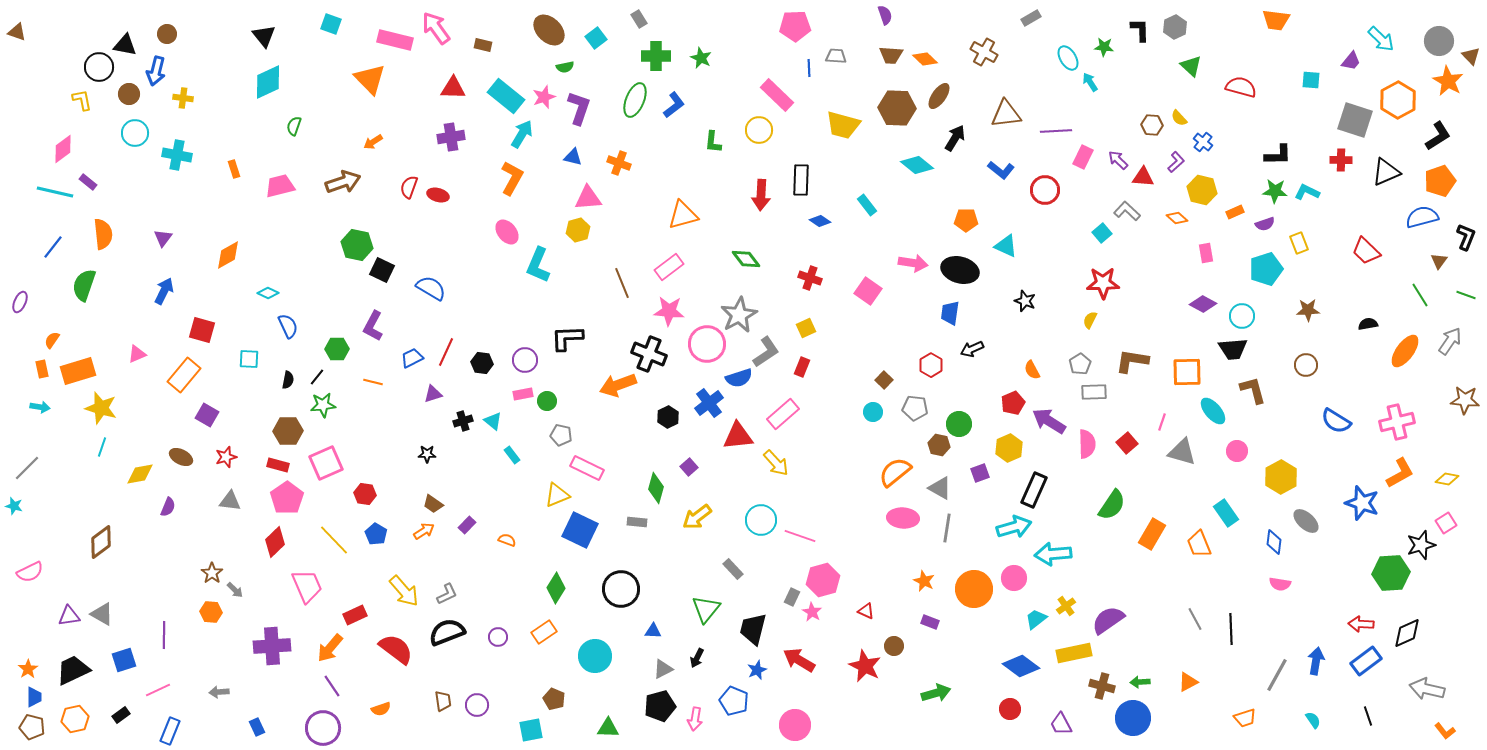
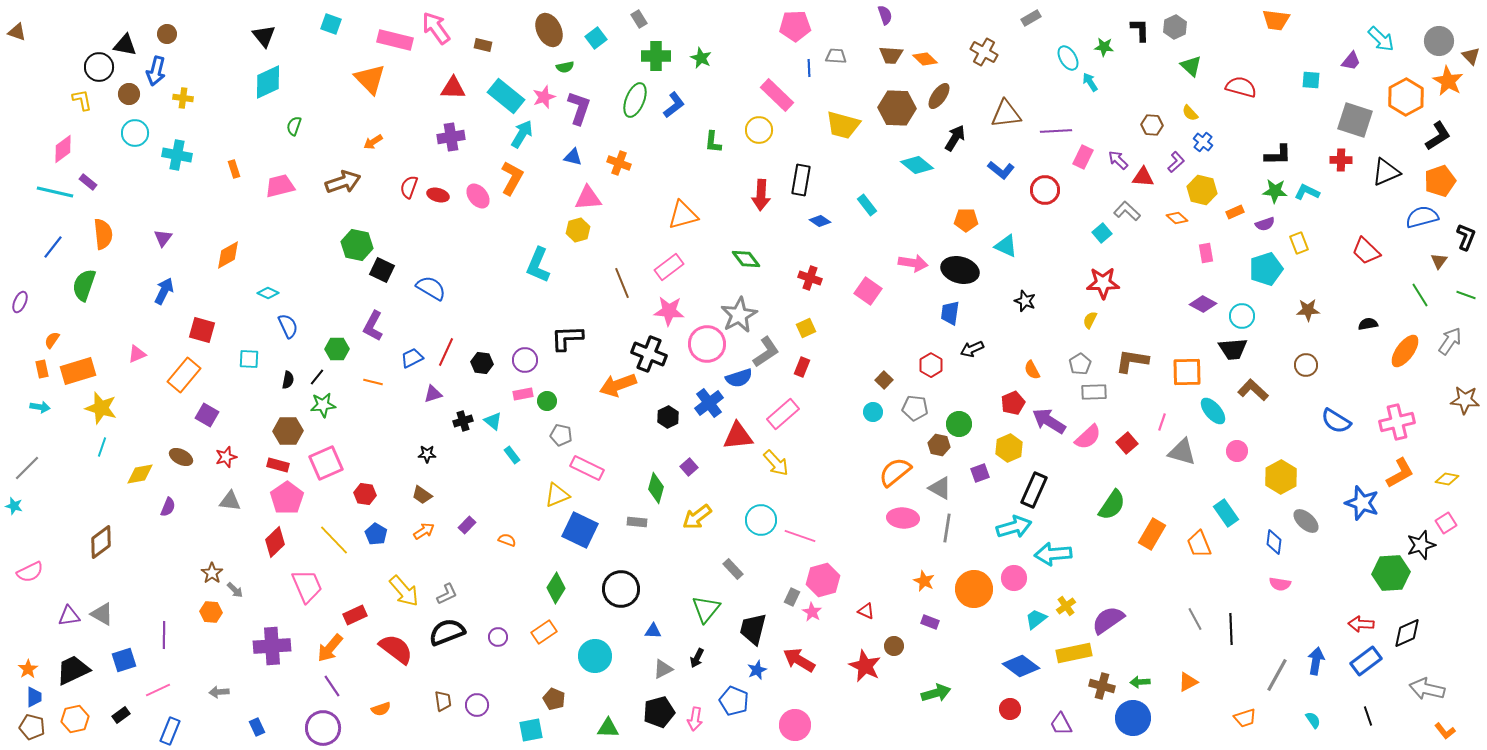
brown ellipse at (549, 30): rotated 20 degrees clockwise
orange hexagon at (1398, 100): moved 8 px right, 3 px up
yellow semicircle at (1179, 118): moved 11 px right, 5 px up
black rectangle at (801, 180): rotated 8 degrees clockwise
pink ellipse at (507, 232): moved 29 px left, 36 px up
brown L-shape at (1253, 390): rotated 32 degrees counterclockwise
pink semicircle at (1087, 444): moved 1 px right, 7 px up; rotated 48 degrees clockwise
brown trapezoid at (433, 504): moved 11 px left, 9 px up
black pentagon at (660, 706): moved 1 px left, 6 px down
